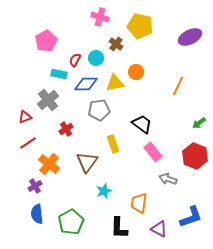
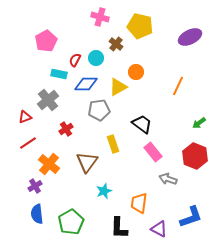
yellow triangle: moved 3 px right, 4 px down; rotated 18 degrees counterclockwise
